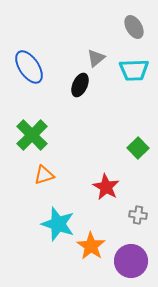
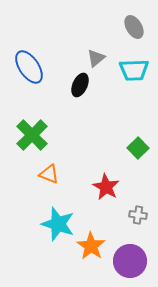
orange triangle: moved 5 px right, 1 px up; rotated 40 degrees clockwise
purple circle: moved 1 px left
